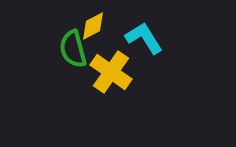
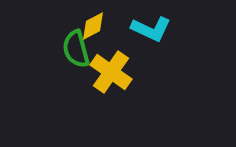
cyan L-shape: moved 7 px right, 9 px up; rotated 147 degrees clockwise
green semicircle: moved 3 px right
